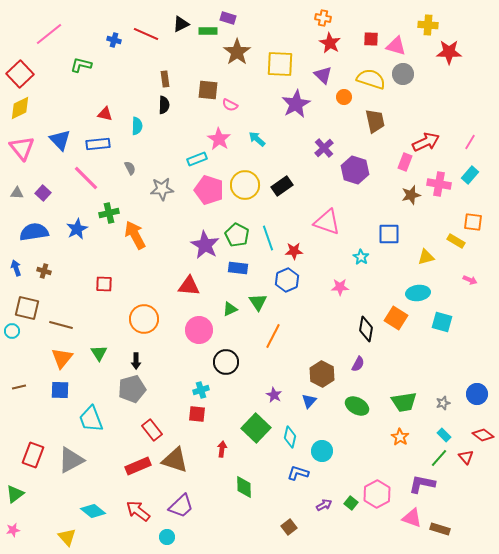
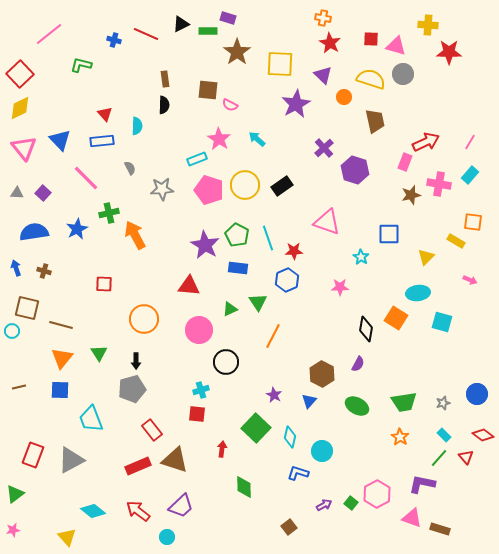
red triangle at (105, 114): rotated 35 degrees clockwise
blue rectangle at (98, 144): moved 4 px right, 3 px up
pink triangle at (22, 148): moved 2 px right
yellow triangle at (426, 257): rotated 30 degrees counterclockwise
